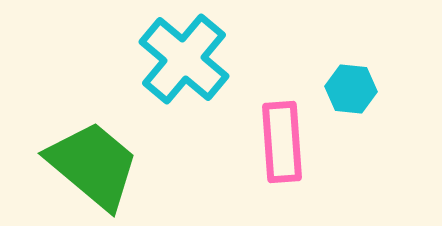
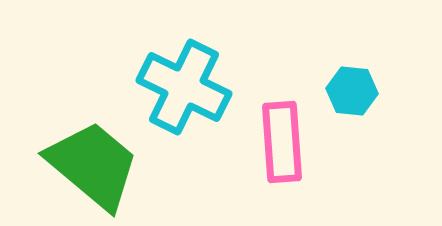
cyan cross: moved 28 px down; rotated 14 degrees counterclockwise
cyan hexagon: moved 1 px right, 2 px down
